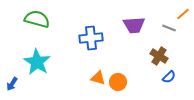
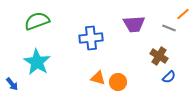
green semicircle: moved 2 px down; rotated 35 degrees counterclockwise
purple trapezoid: moved 1 px up
blue arrow: rotated 72 degrees counterclockwise
